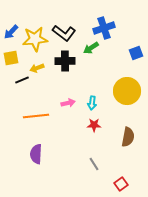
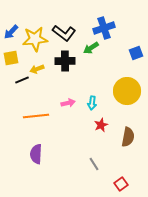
yellow arrow: moved 1 px down
red star: moved 7 px right; rotated 24 degrees counterclockwise
